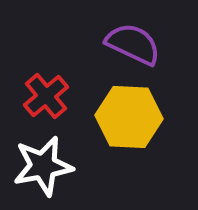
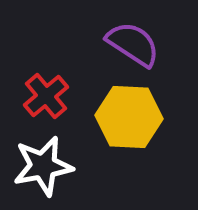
purple semicircle: rotated 8 degrees clockwise
